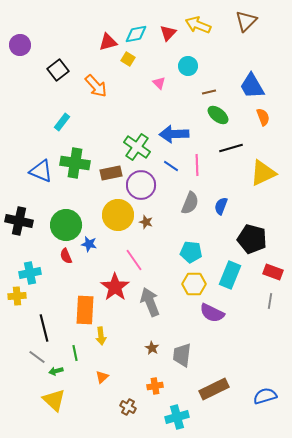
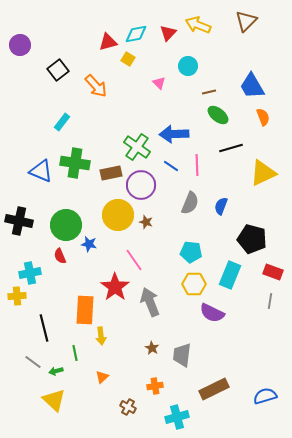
red semicircle at (66, 256): moved 6 px left
gray line at (37, 357): moved 4 px left, 5 px down
